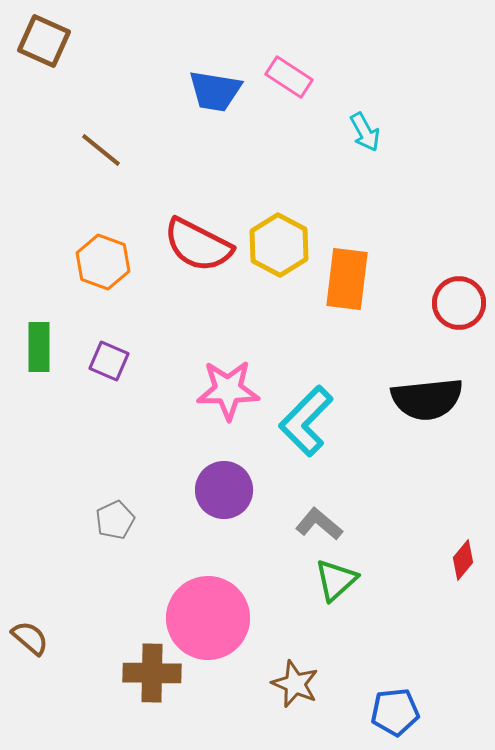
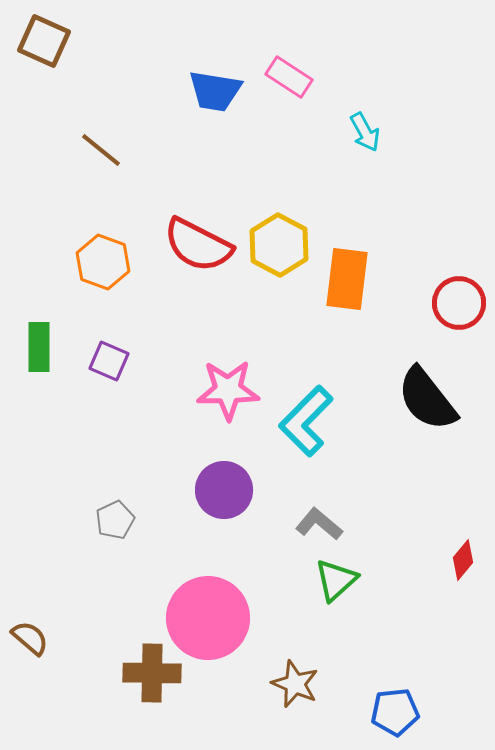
black semicircle: rotated 58 degrees clockwise
